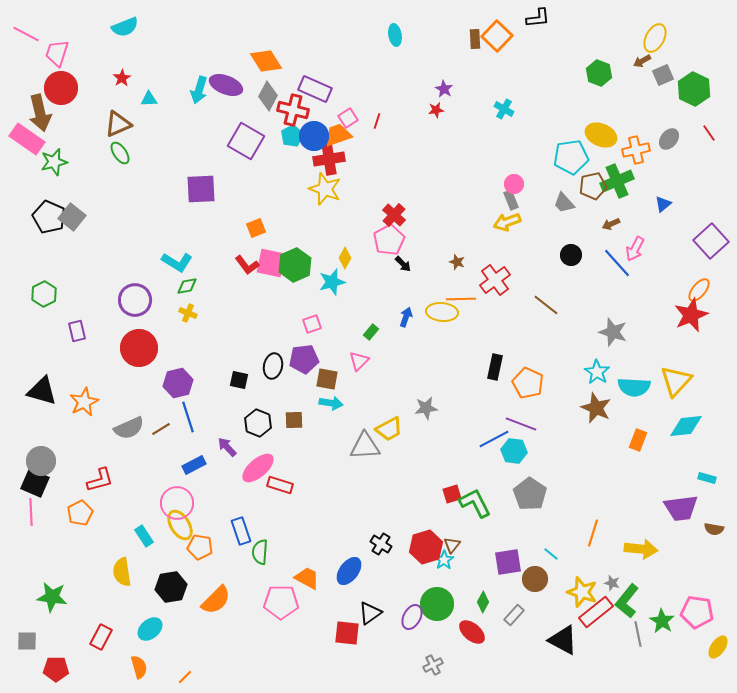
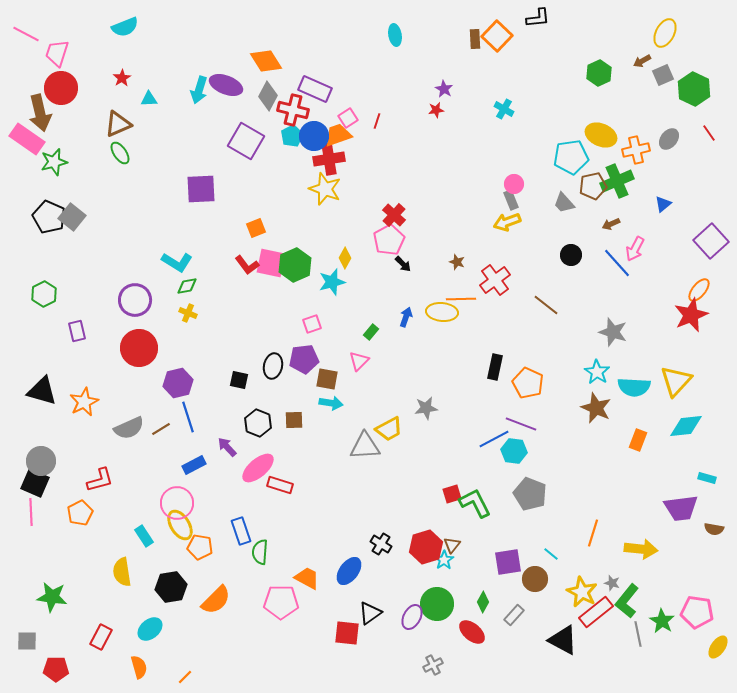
yellow ellipse at (655, 38): moved 10 px right, 5 px up
green hexagon at (599, 73): rotated 15 degrees clockwise
gray pentagon at (530, 494): rotated 12 degrees counterclockwise
yellow star at (582, 592): rotated 8 degrees clockwise
